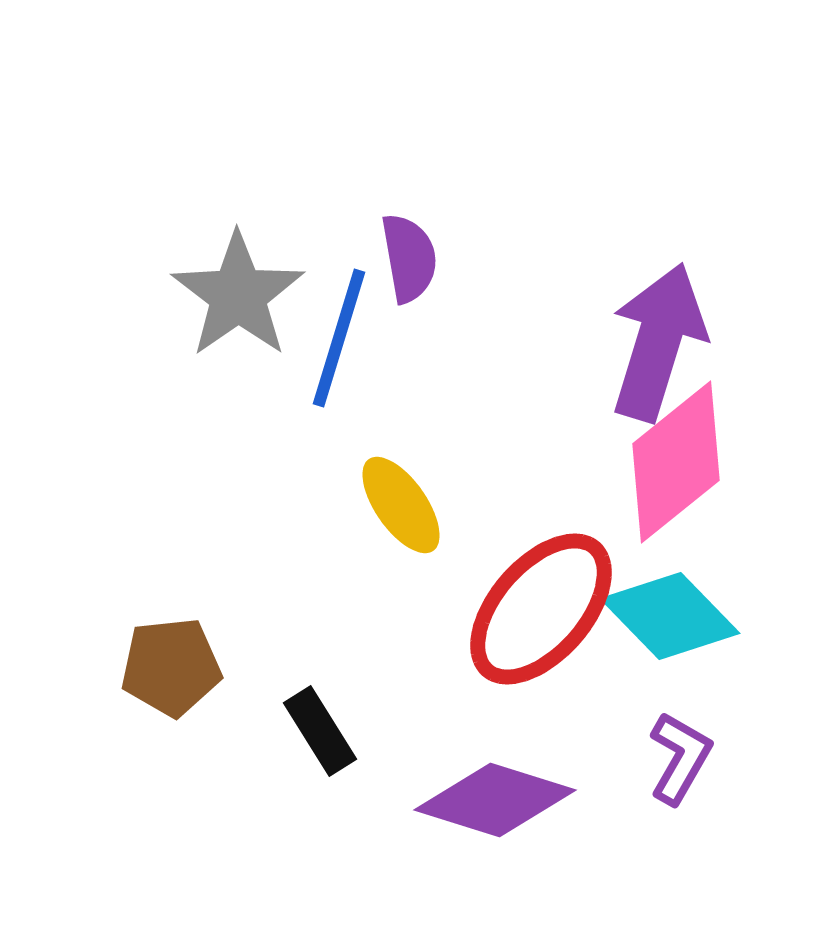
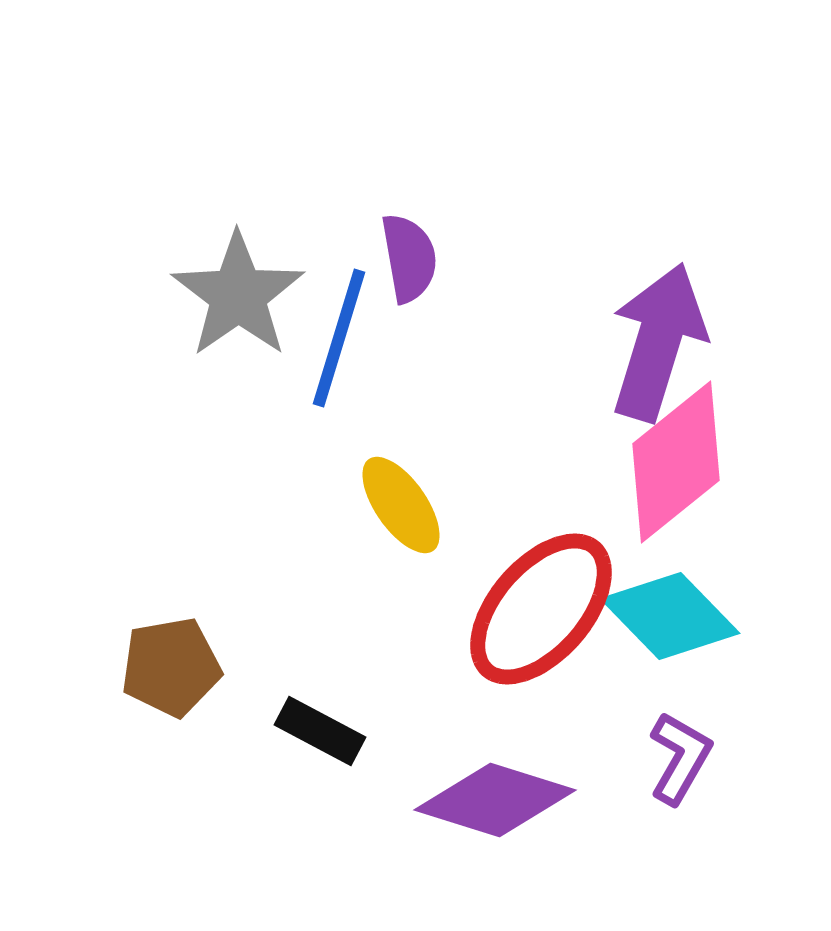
brown pentagon: rotated 4 degrees counterclockwise
black rectangle: rotated 30 degrees counterclockwise
